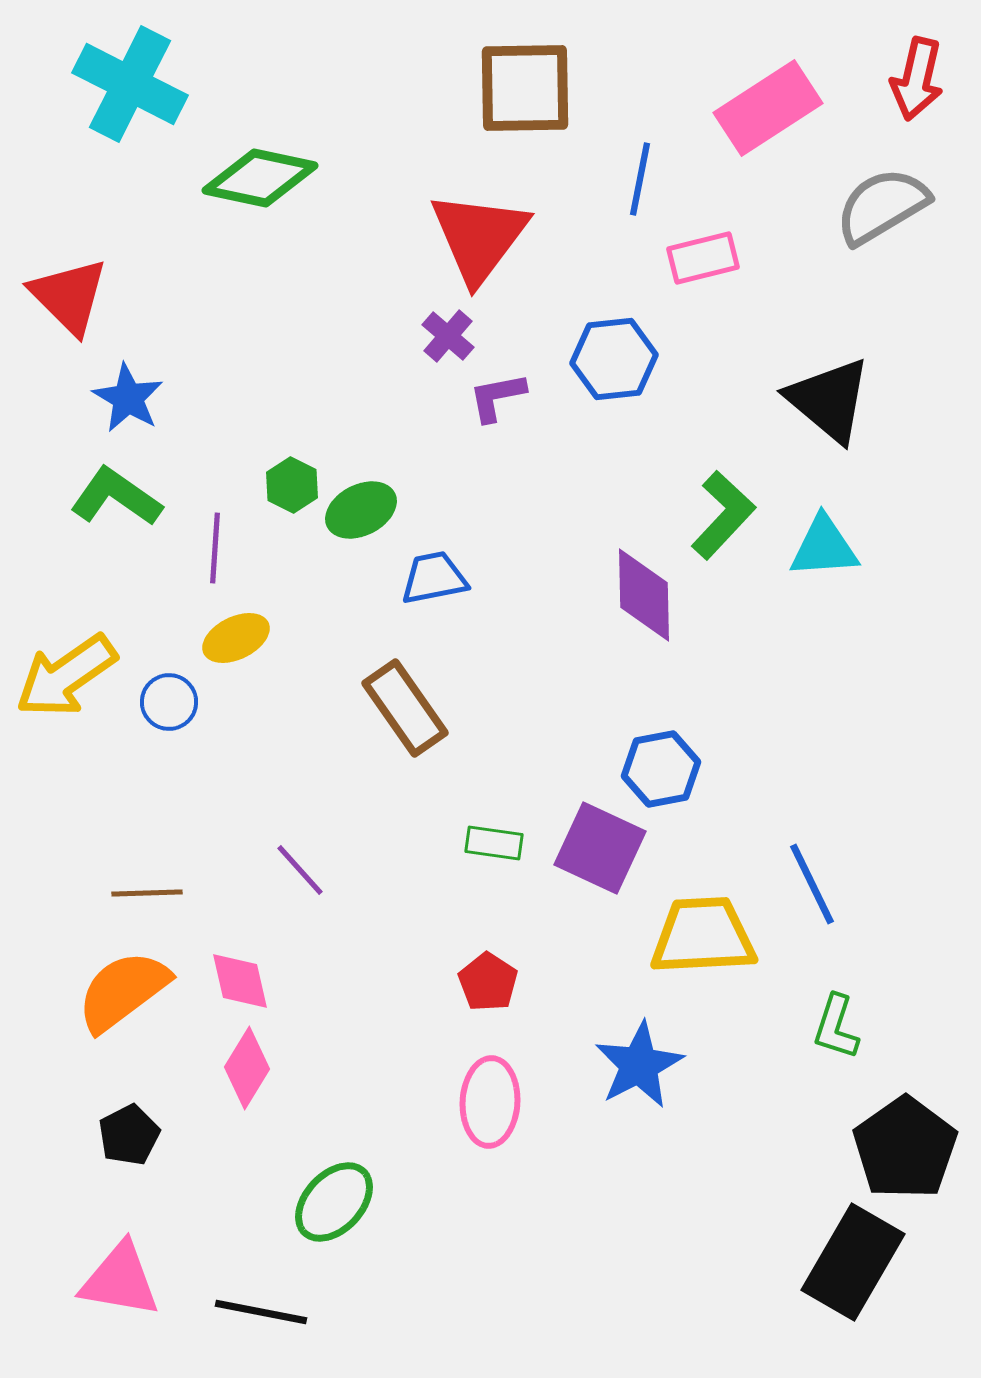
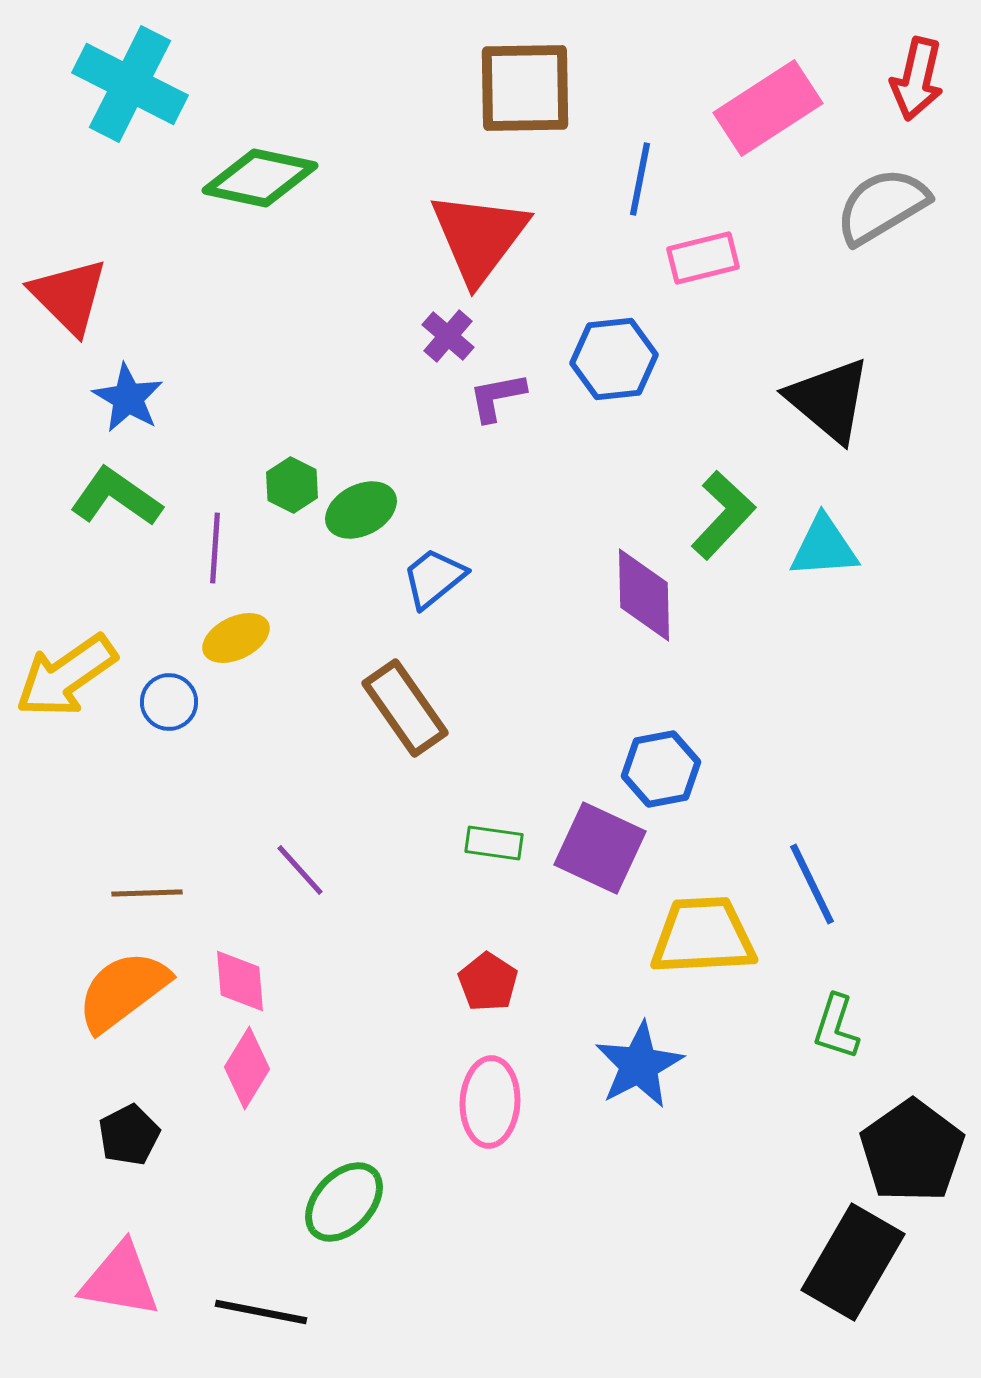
blue trapezoid at (434, 578): rotated 28 degrees counterclockwise
pink diamond at (240, 981): rotated 8 degrees clockwise
black pentagon at (905, 1148): moved 7 px right, 3 px down
green ellipse at (334, 1202): moved 10 px right
